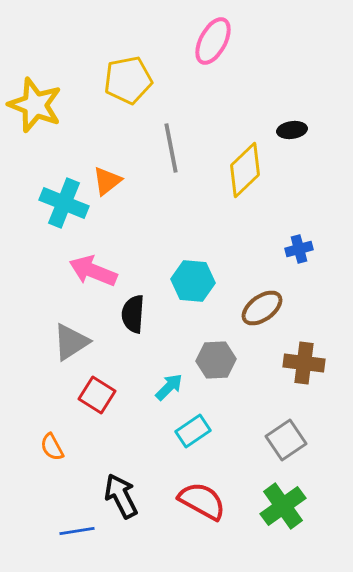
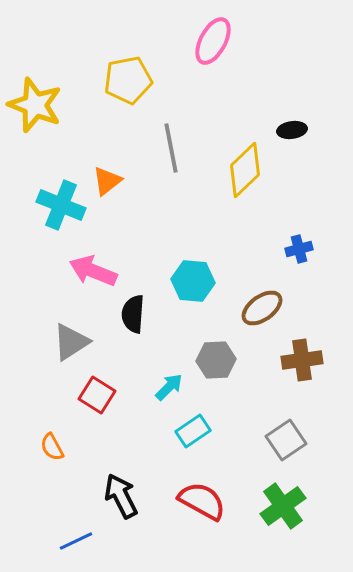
cyan cross: moved 3 px left, 2 px down
brown cross: moved 2 px left, 3 px up; rotated 15 degrees counterclockwise
blue line: moved 1 px left, 10 px down; rotated 16 degrees counterclockwise
